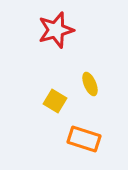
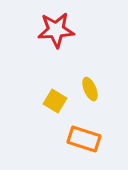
red star: rotated 12 degrees clockwise
yellow ellipse: moved 5 px down
